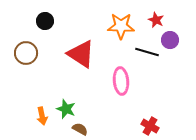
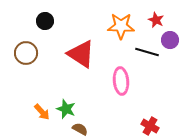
orange arrow: moved 4 px up; rotated 30 degrees counterclockwise
